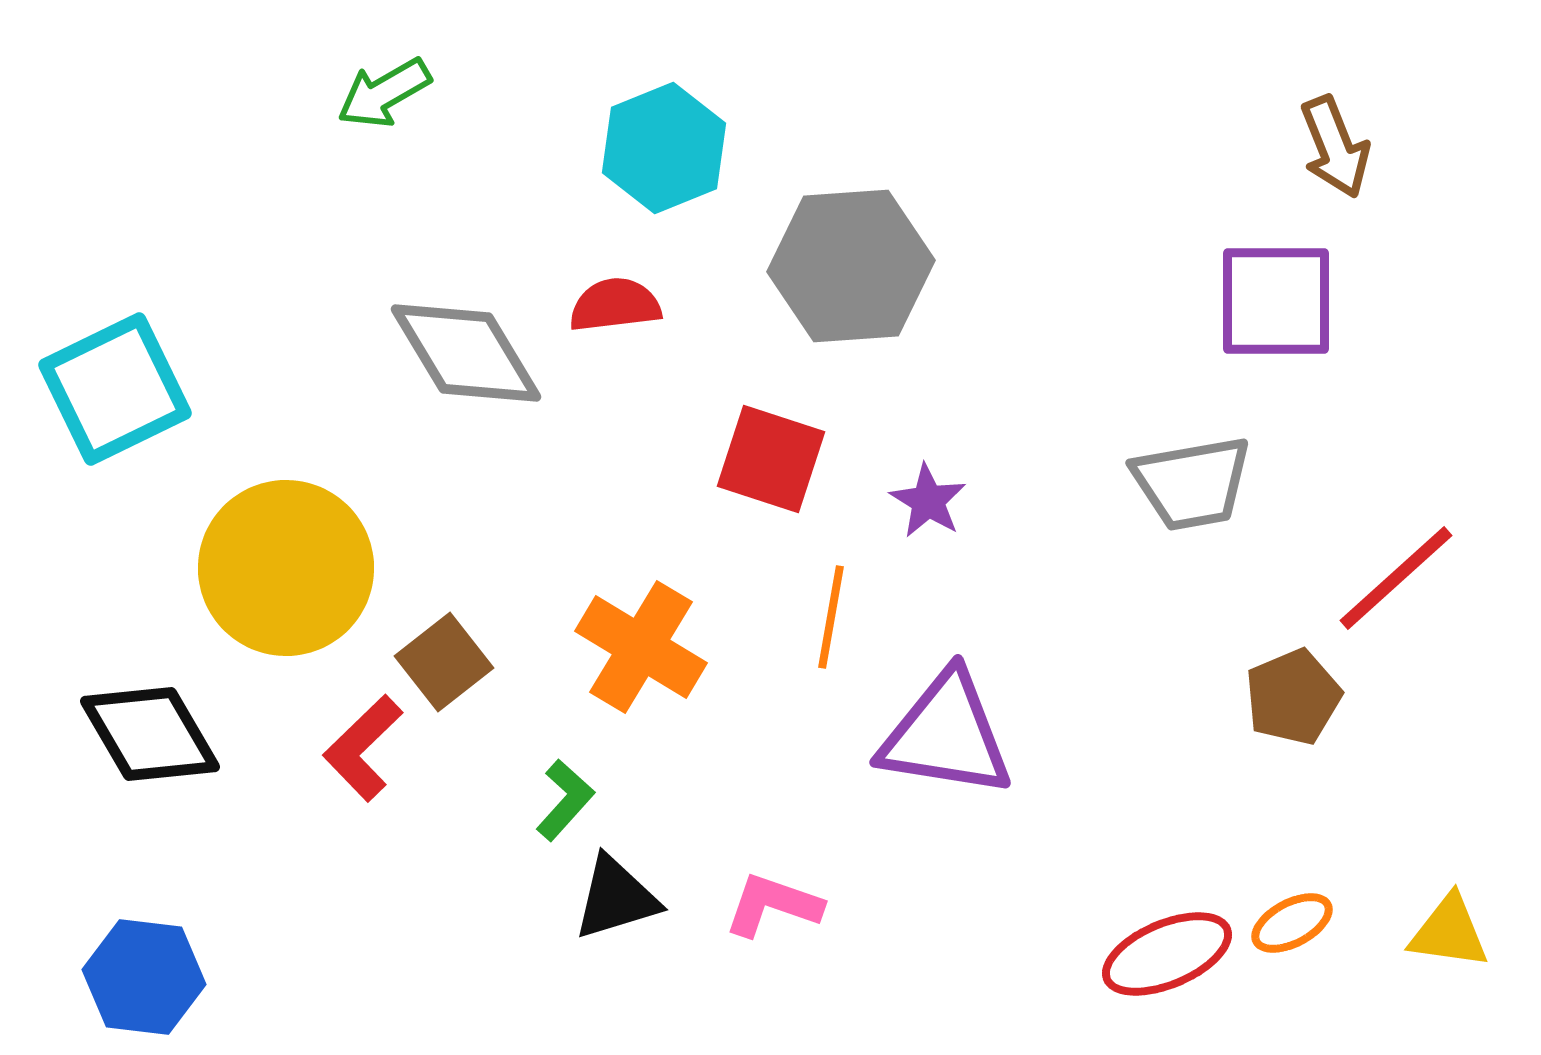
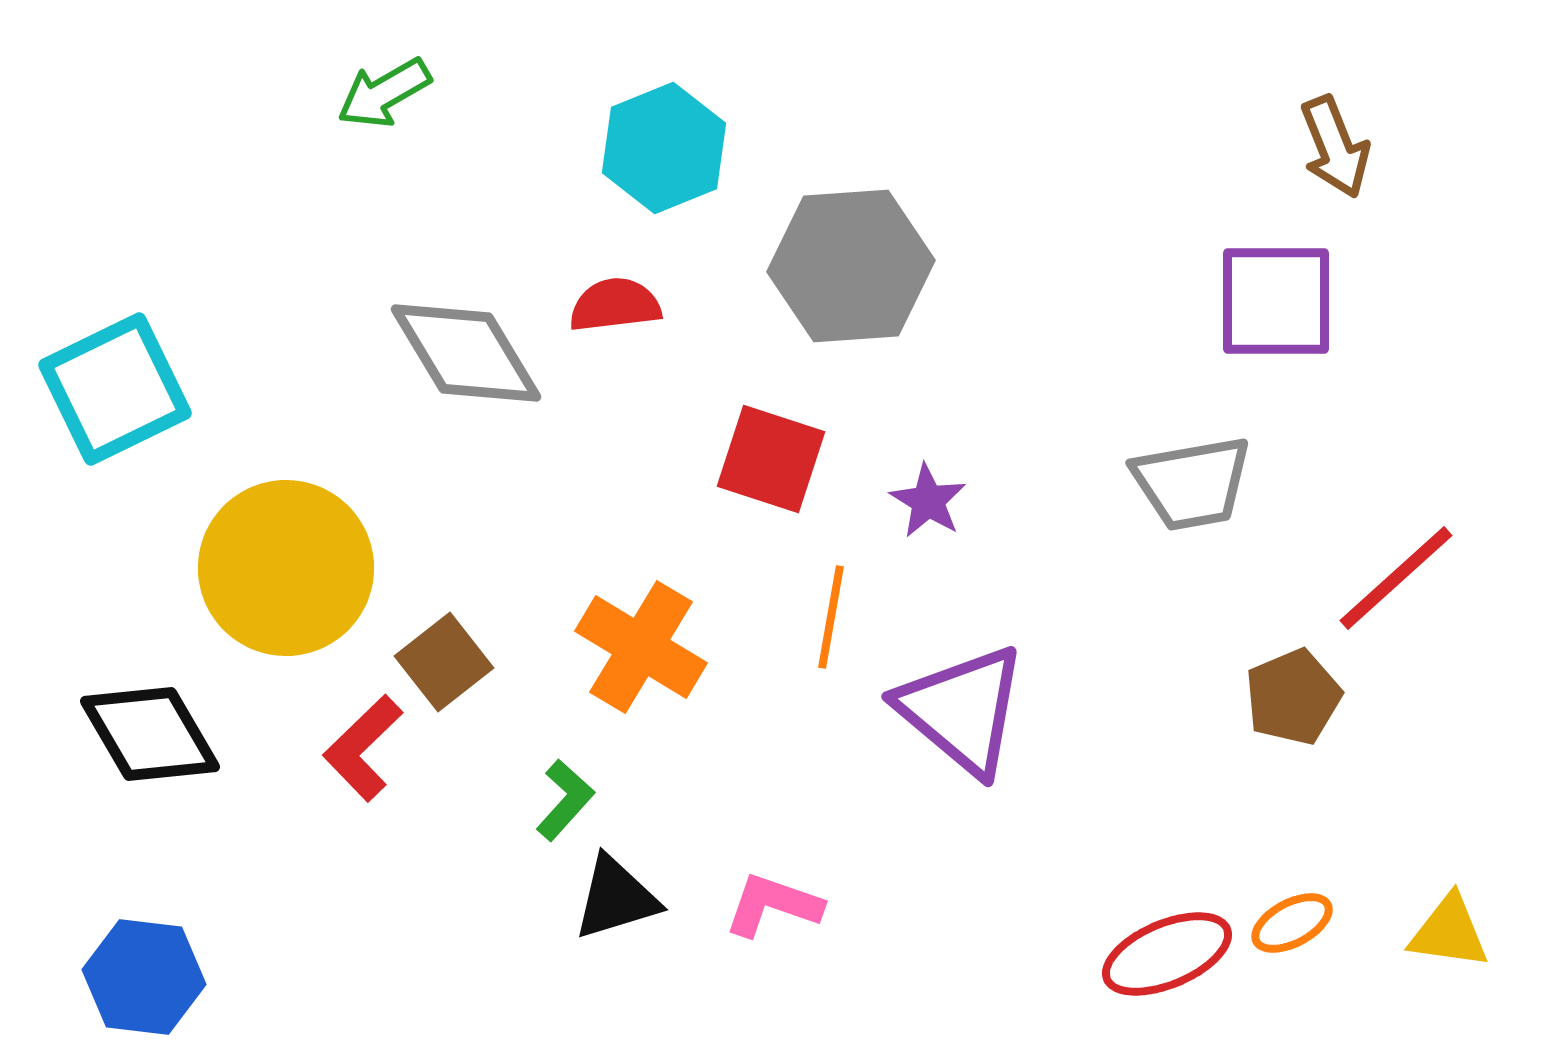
purple triangle: moved 16 px right, 25 px up; rotated 31 degrees clockwise
